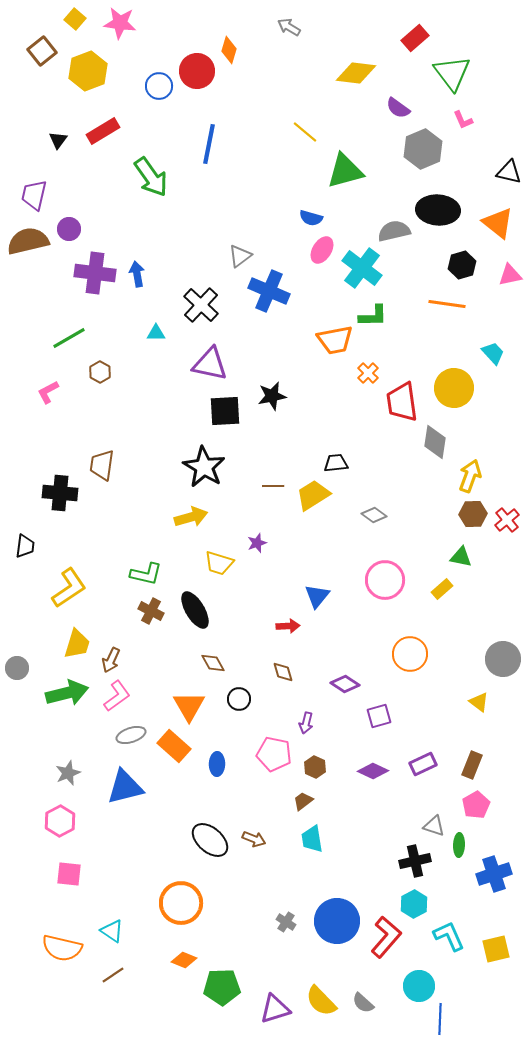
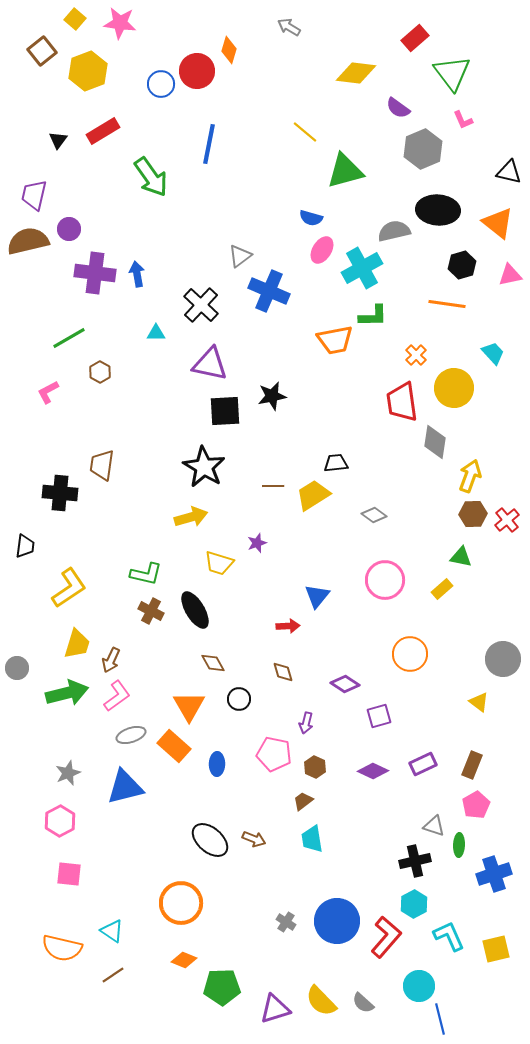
blue circle at (159, 86): moved 2 px right, 2 px up
cyan cross at (362, 268): rotated 24 degrees clockwise
orange cross at (368, 373): moved 48 px right, 18 px up
blue line at (440, 1019): rotated 16 degrees counterclockwise
